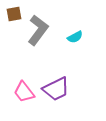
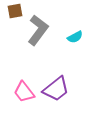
brown square: moved 1 px right, 3 px up
purple trapezoid: rotated 12 degrees counterclockwise
